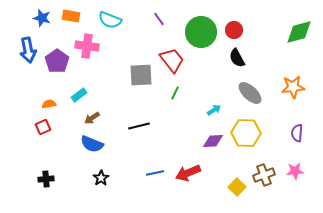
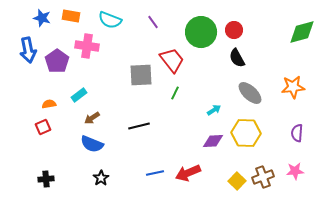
purple line: moved 6 px left, 3 px down
green diamond: moved 3 px right
brown cross: moved 1 px left, 2 px down
yellow square: moved 6 px up
